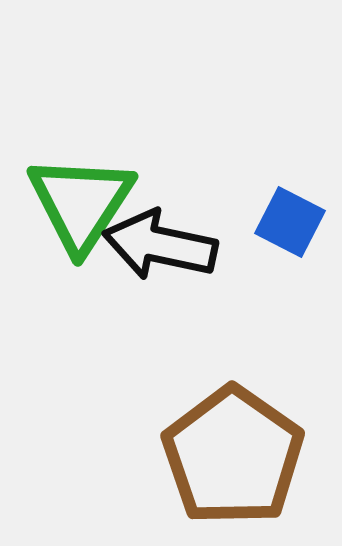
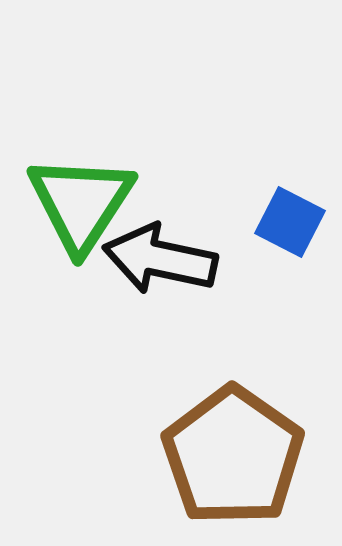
black arrow: moved 14 px down
